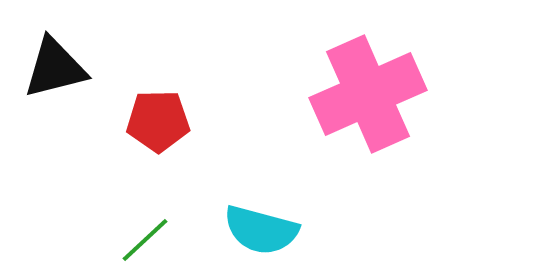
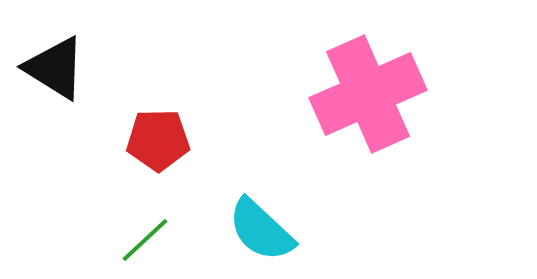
black triangle: rotated 46 degrees clockwise
red pentagon: moved 19 px down
cyan semicircle: rotated 28 degrees clockwise
